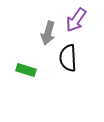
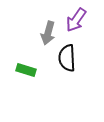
black semicircle: moved 1 px left
